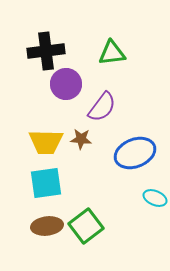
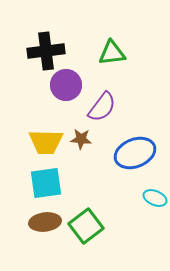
purple circle: moved 1 px down
brown ellipse: moved 2 px left, 4 px up
